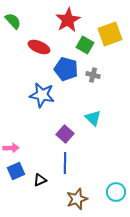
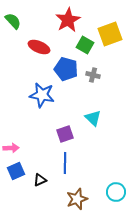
purple square: rotated 30 degrees clockwise
